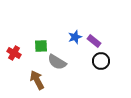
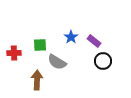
blue star: moved 4 px left; rotated 16 degrees counterclockwise
green square: moved 1 px left, 1 px up
red cross: rotated 32 degrees counterclockwise
black circle: moved 2 px right
brown arrow: rotated 30 degrees clockwise
